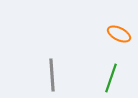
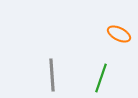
green line: moved 10 px left
